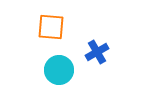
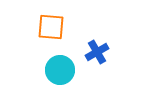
cyan circle: moved 1 px right
